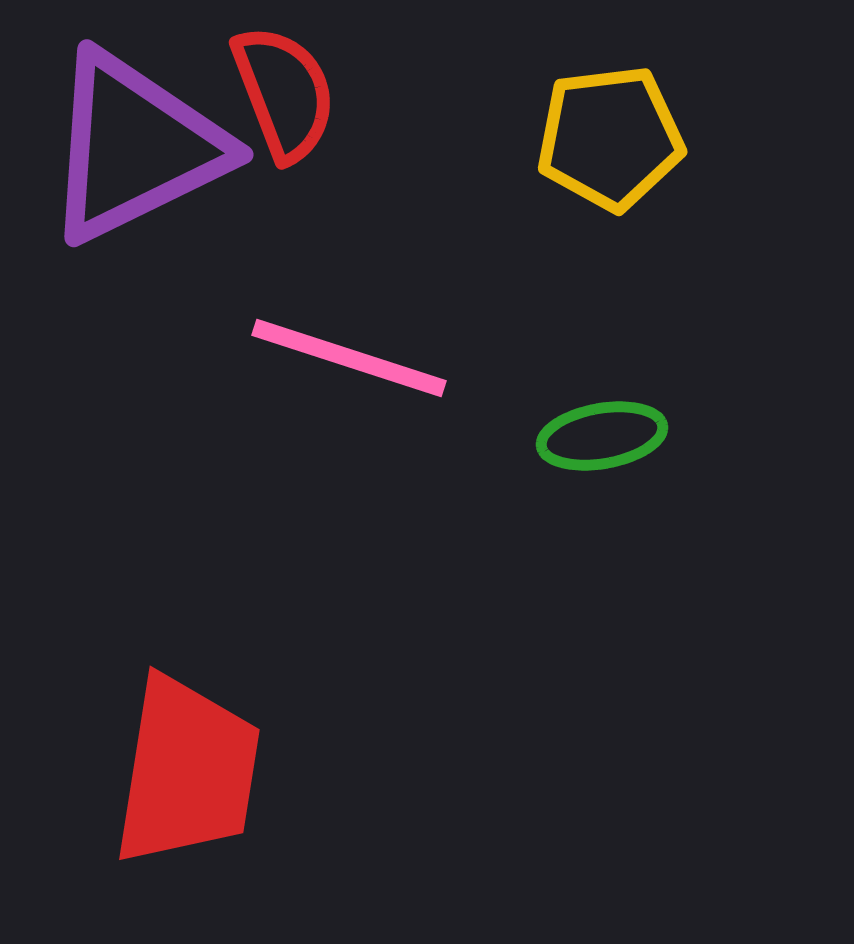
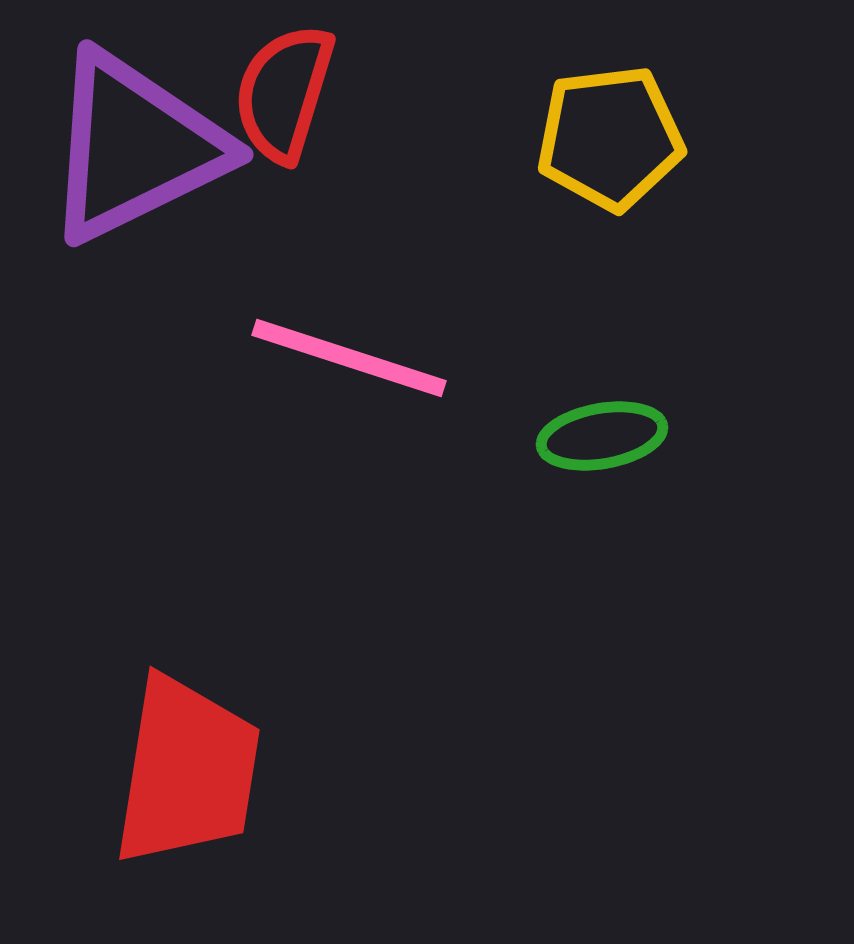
red semicircle: rotated 142 degrees counterclockwise
